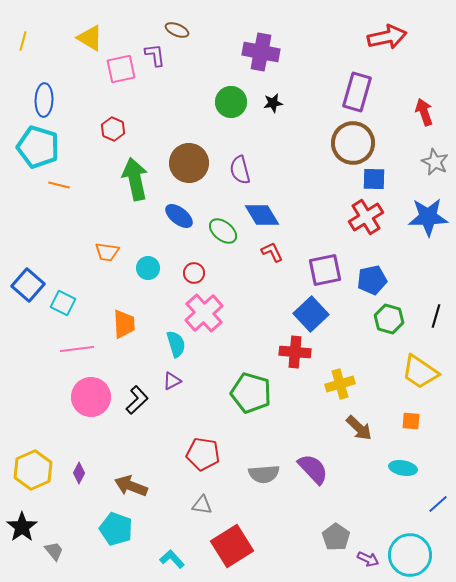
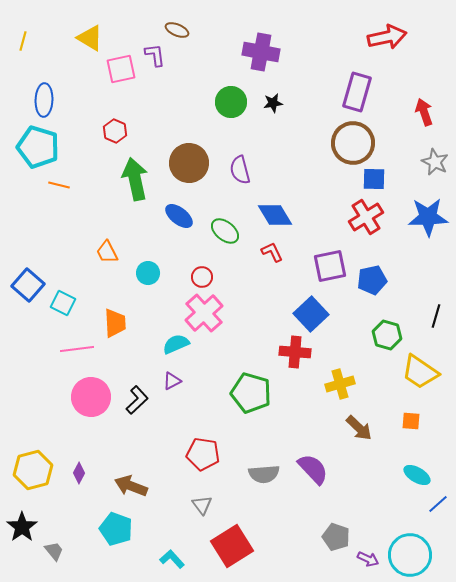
red hexagon at (113, 129): moved 2 px right, 2 px down
blue diamond at (262, 215): moved 13 px right
green ellipse at (223, 231): moved 2 px right
orange trapezoid at (107, 252): rotated 55 degrees clockwise
cyan circle at (148, 268): moved 5 px down
purple square at (325, 270): moved 5 px right, 4 px up
red circle at (194, 273): moved 8 px right, 4 px down
green hexagon at (389, 319): moved 2 px left, 16 px down
orange trapezoid at (124, 324): moved 9 px left, 1 px up
cyan semicircle at (176, 344): rotated 96 degrees counterclockwise
cyan ellipse at (403, 468): moved 14 px right, 7 px down; rotated 20 degrees clockwise
yellow hexagon at (33, 470): rotated 9 degrees clockwise
gray triangle at (202, 505): rotated 45 degrees clockwise
gray pentagon at (336, 537): rotated 16 degrees counterclockwise
